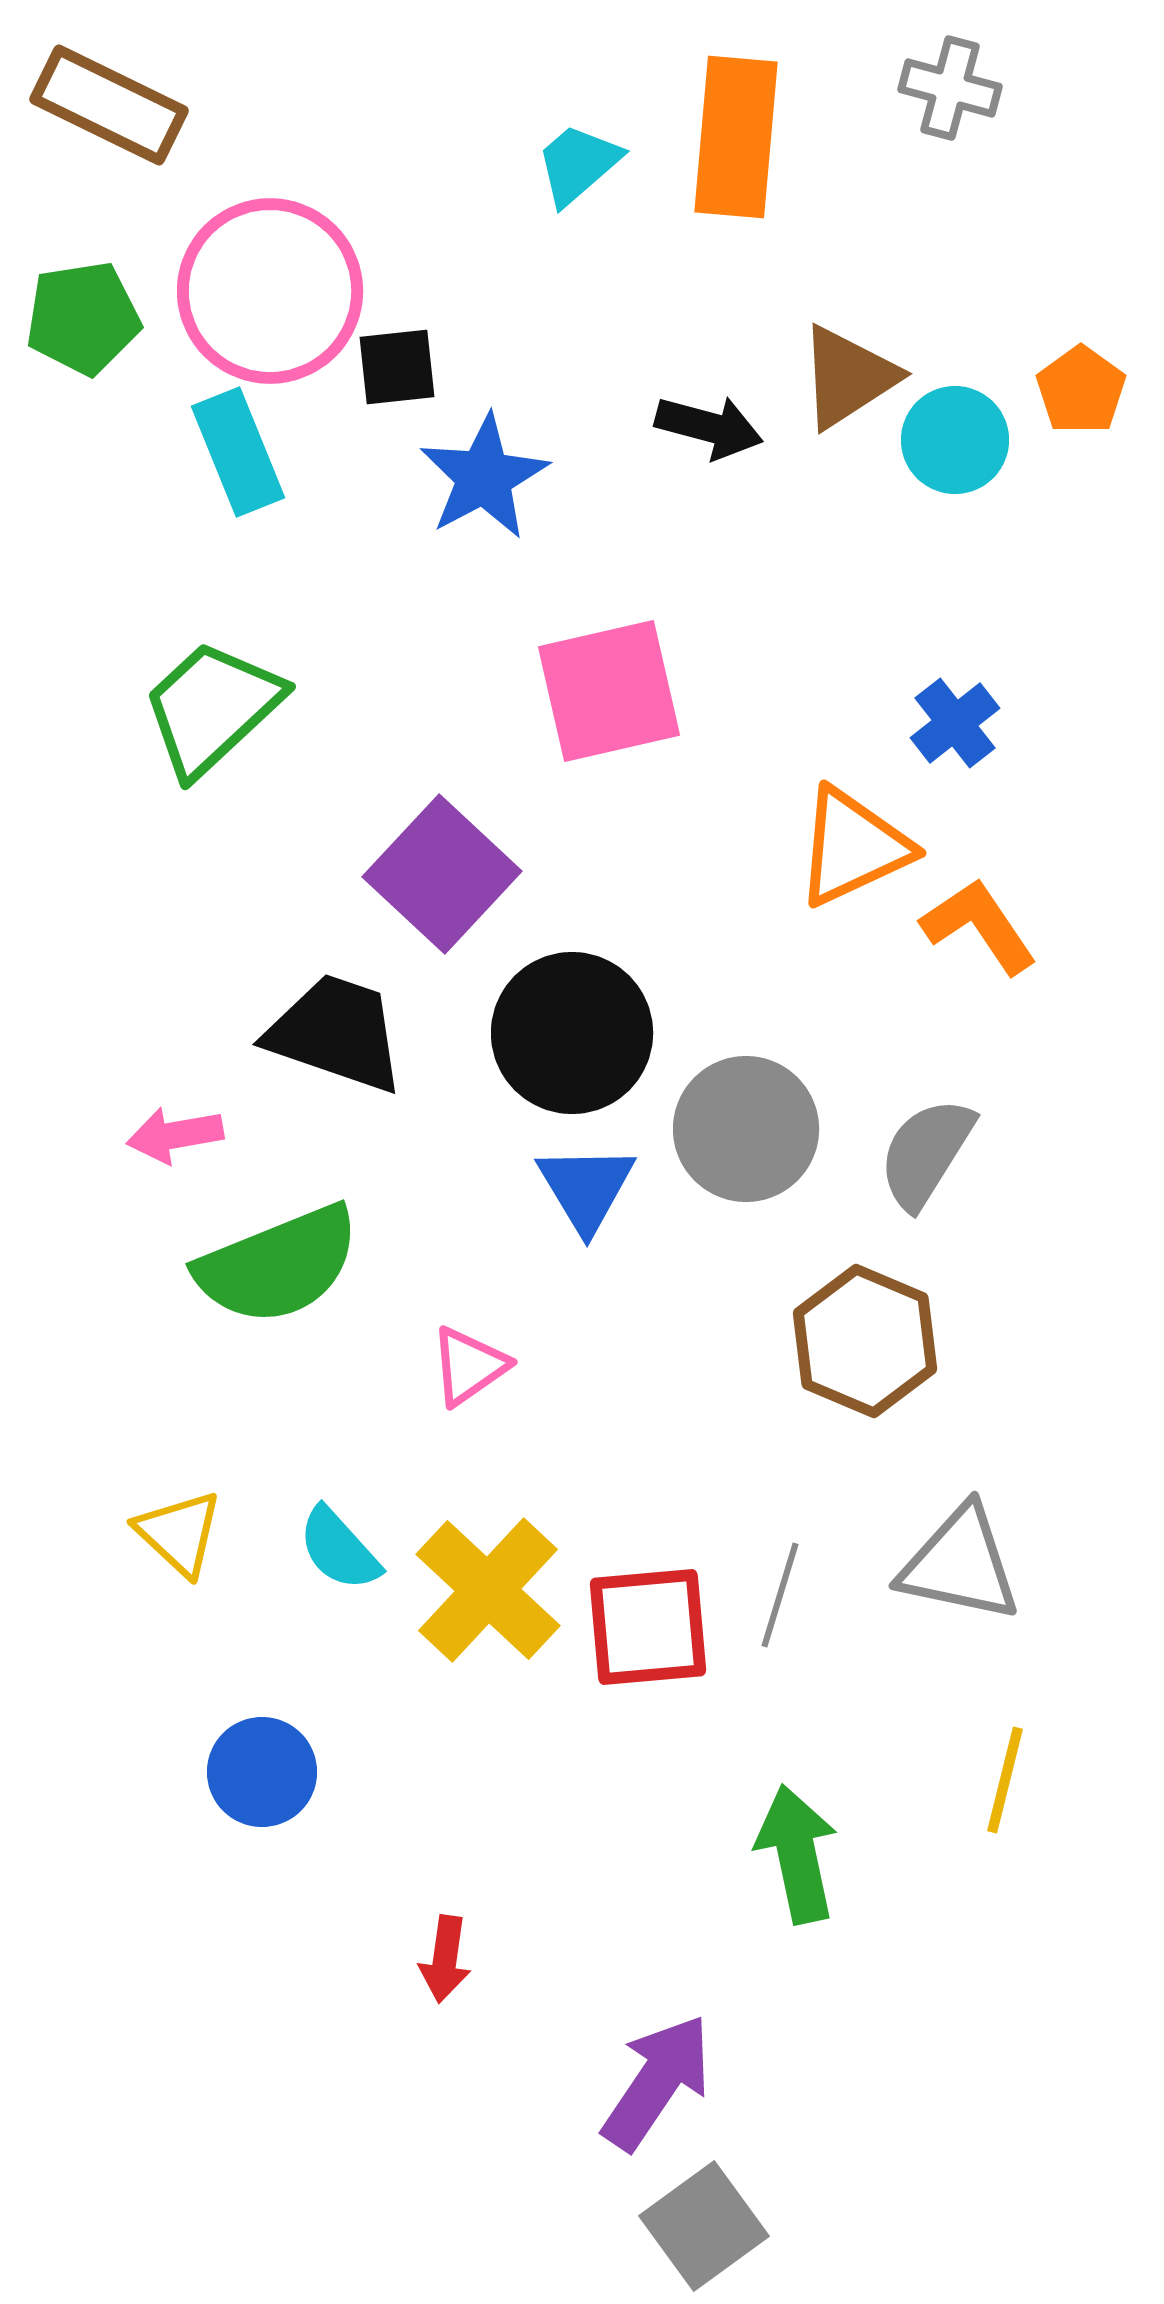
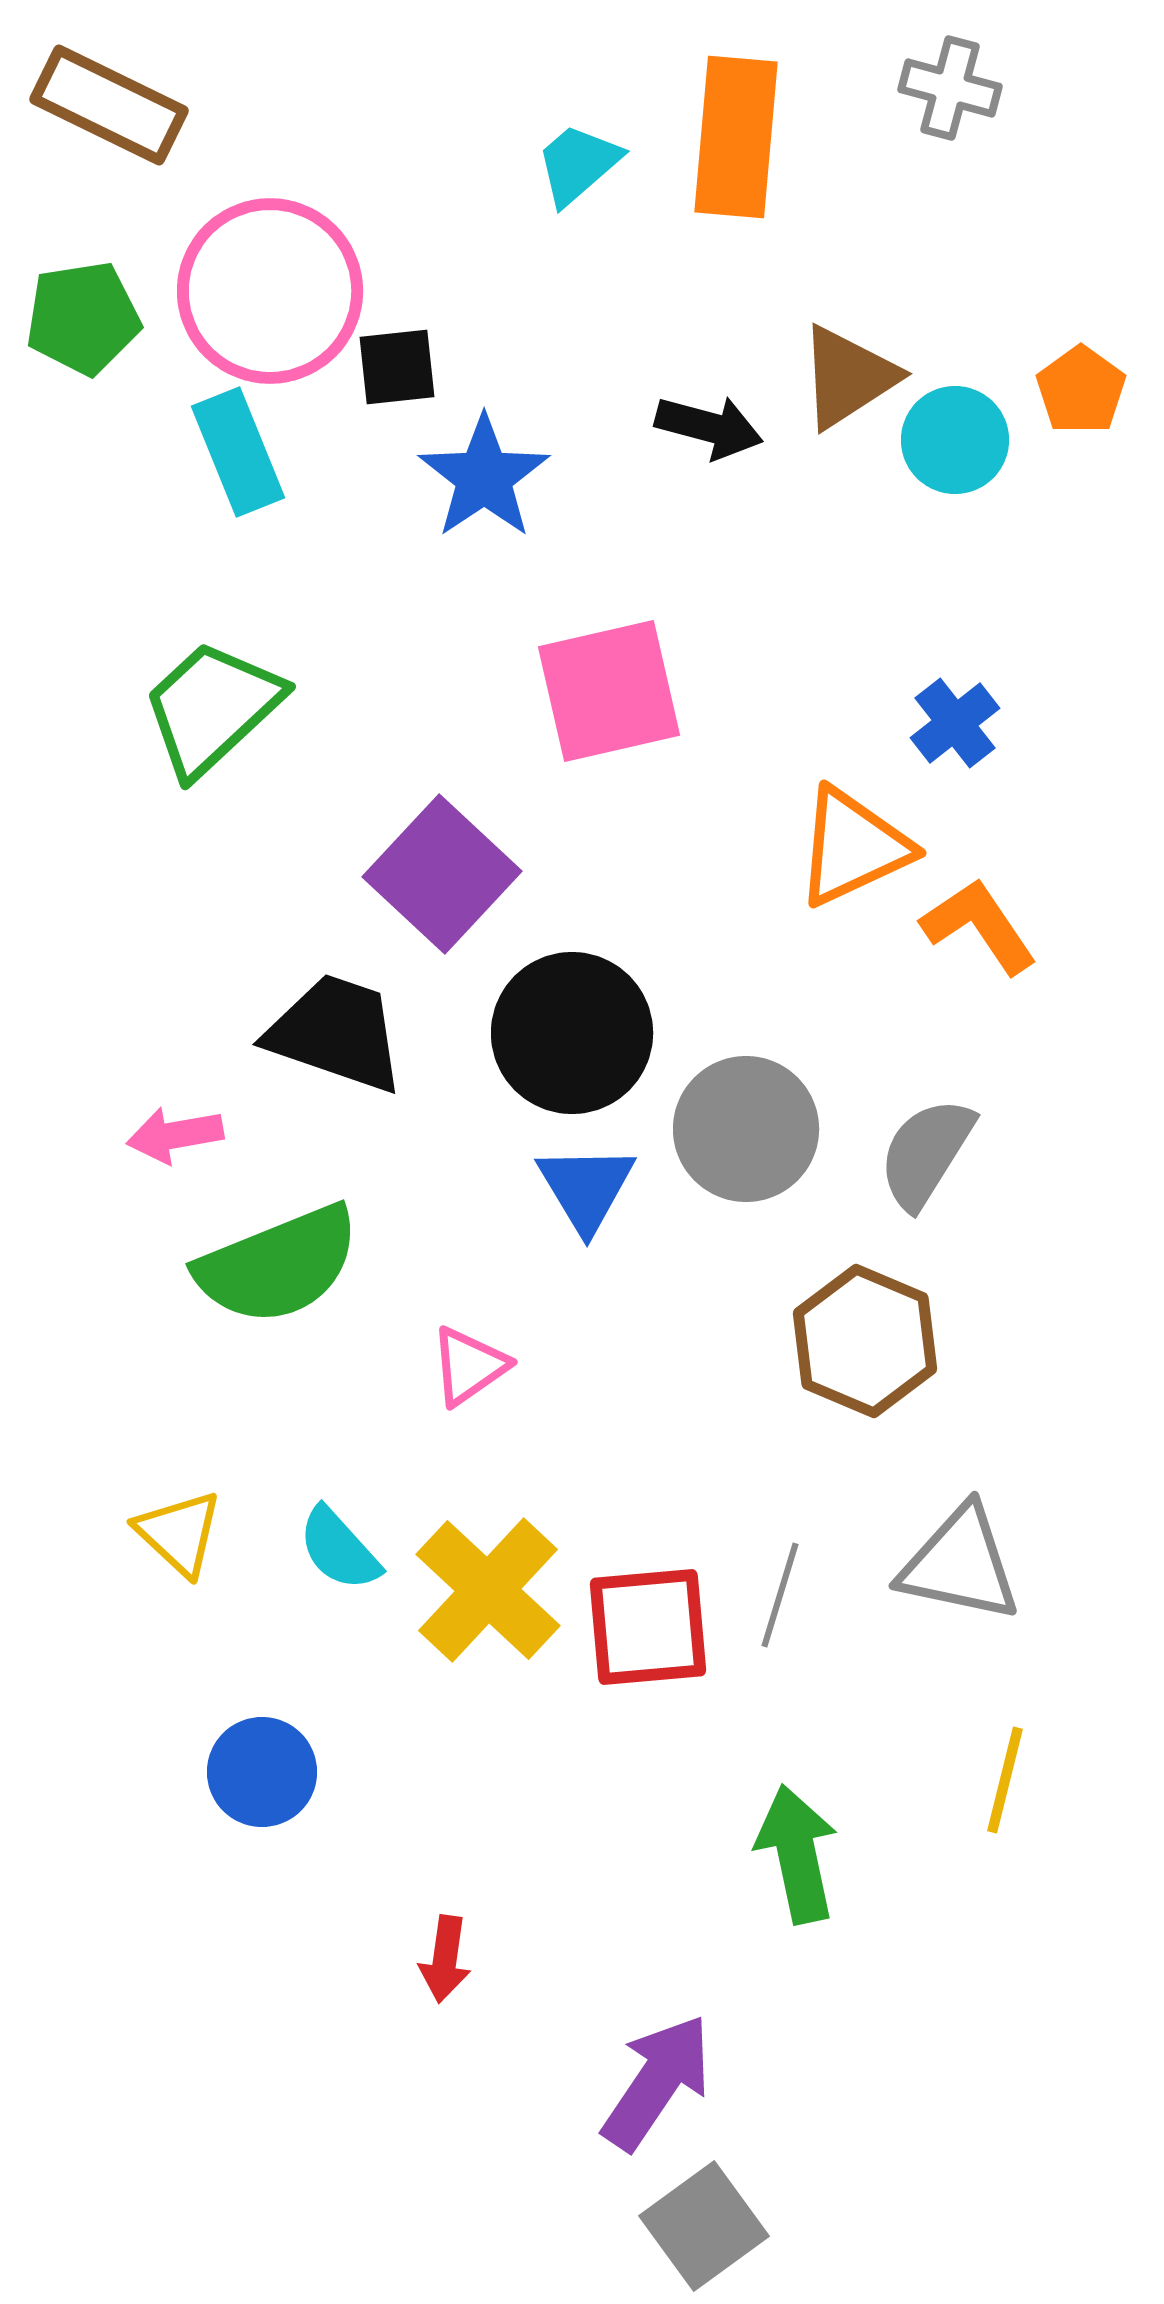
blue star: rotated 6 degrees counterclockwise
